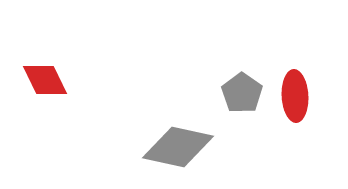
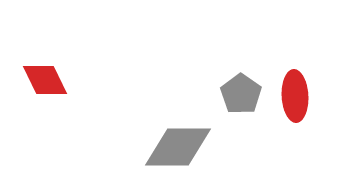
gray pentagon: moved 1 px left, 1 px down
gray diamond: rotated 12 degrees counterclockwise
